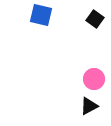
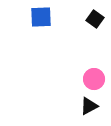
blue square: moved 2 px down; rotated 15 degrees counterclockwise
